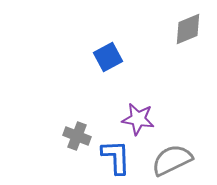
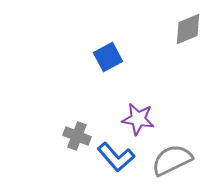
blue L-shape: rotated 141 degrees clockwise
